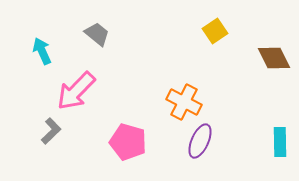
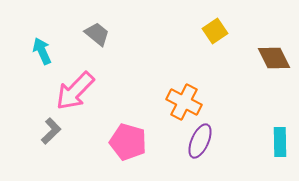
pink arrow: moved 1 px left
